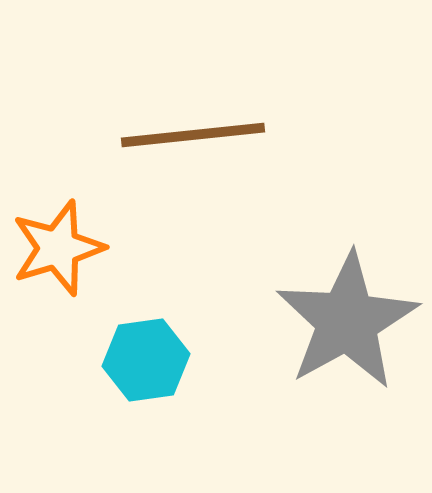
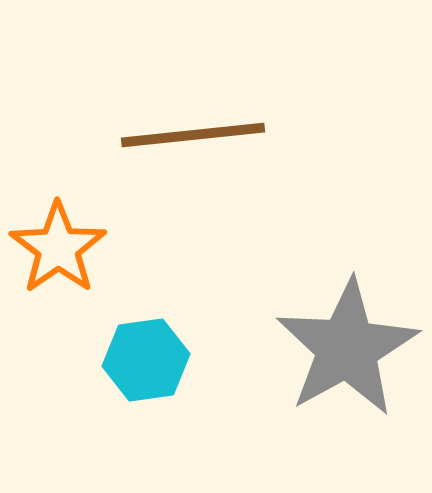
orange star: rotated 18 degrees counterclockwise
gray star: moved 27 px down
